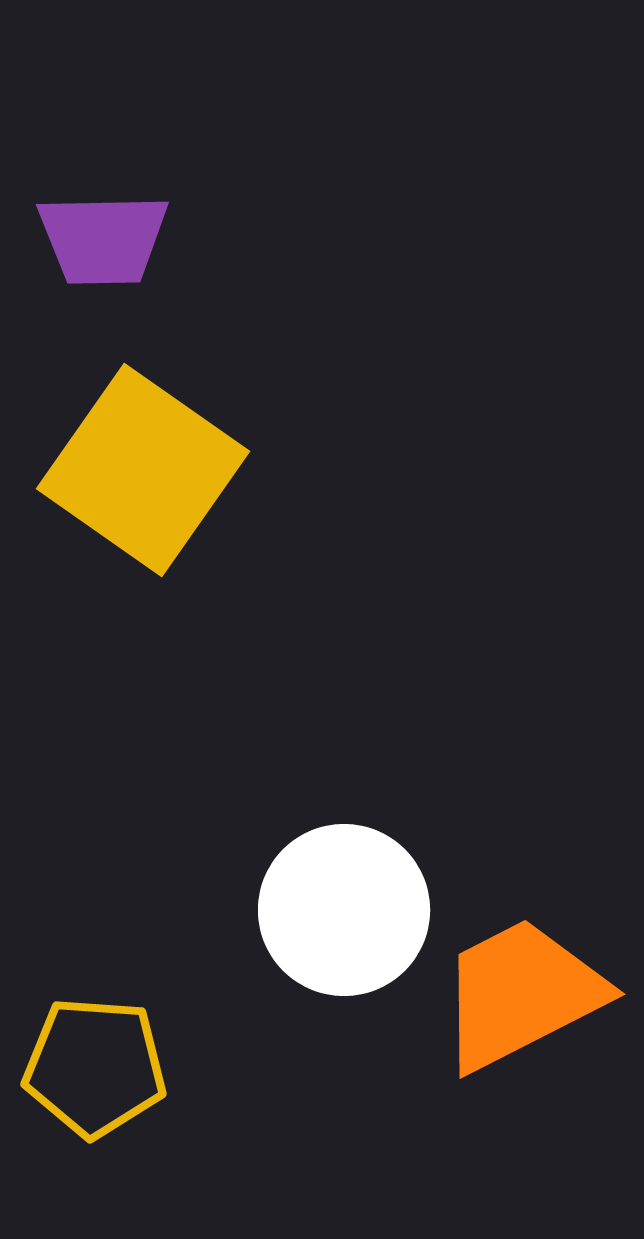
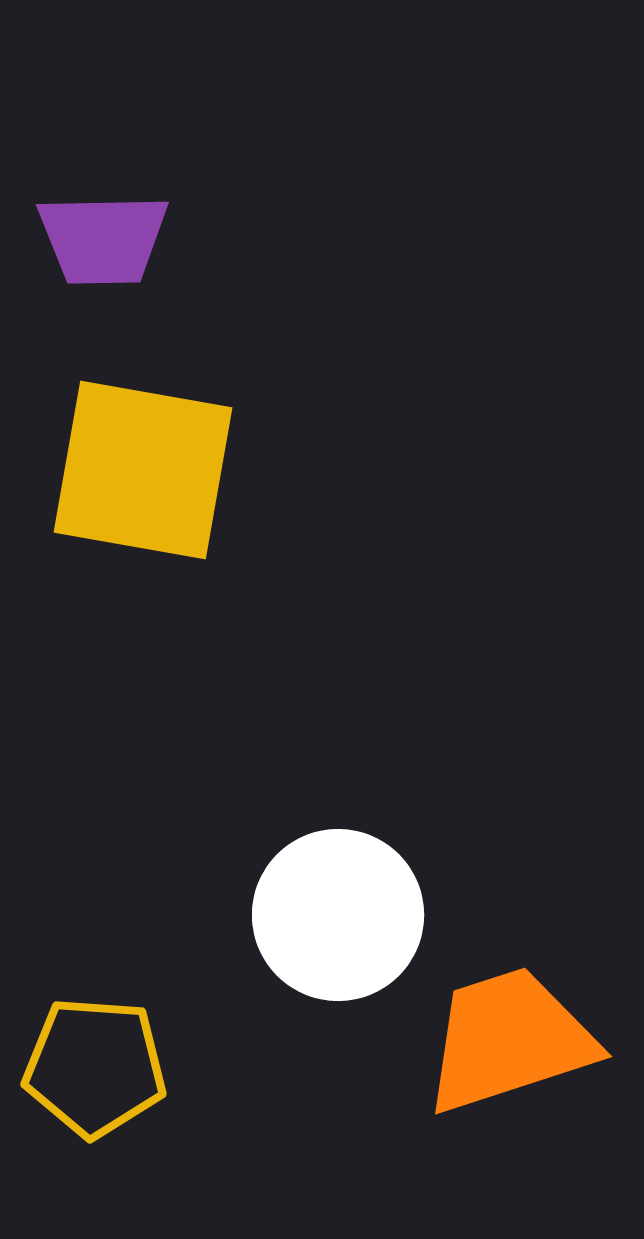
yellow square: rotated 25 degrees counterclockwise
white circle: moved 6 px left, 5 px down
orange trapezoid: moved 12 px left, 46 px down; rotated 9 degrees clockwise
